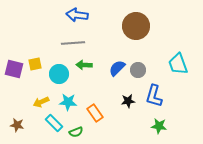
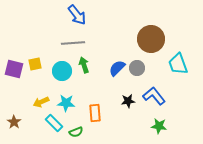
blue arrow: rotated 135 degrees counterclockwise
brown circle: moved 15 px right, 13 px down
green arrow: rotated 70 degrees clockwise
gray circle: moved 1 px left, 2 px up
cyan circle: moved 3 px right, 3 px up
blue L-shape: rotated 125 degrees clockwise
cyan star: moved 2 px left, 1 px down
orange rectangle: rotated 30 degrees clockwise
brown star: moved 3 px left, 3 px up; rotated 24 degrees clockwise
